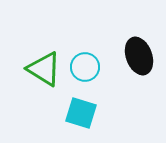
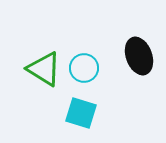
cyan circle: moved 1 px left, 1 px down
